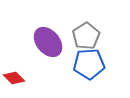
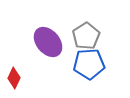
red diamond: rotated 70 degrees clockwise
